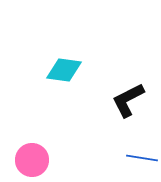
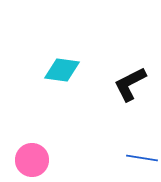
cyan diamond: moved 2 px left
black L-shape: moved 2 px right, 16 px up
